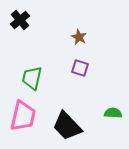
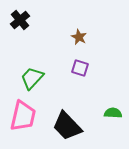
green trapezoid: rotated 30 degrees clockwise
